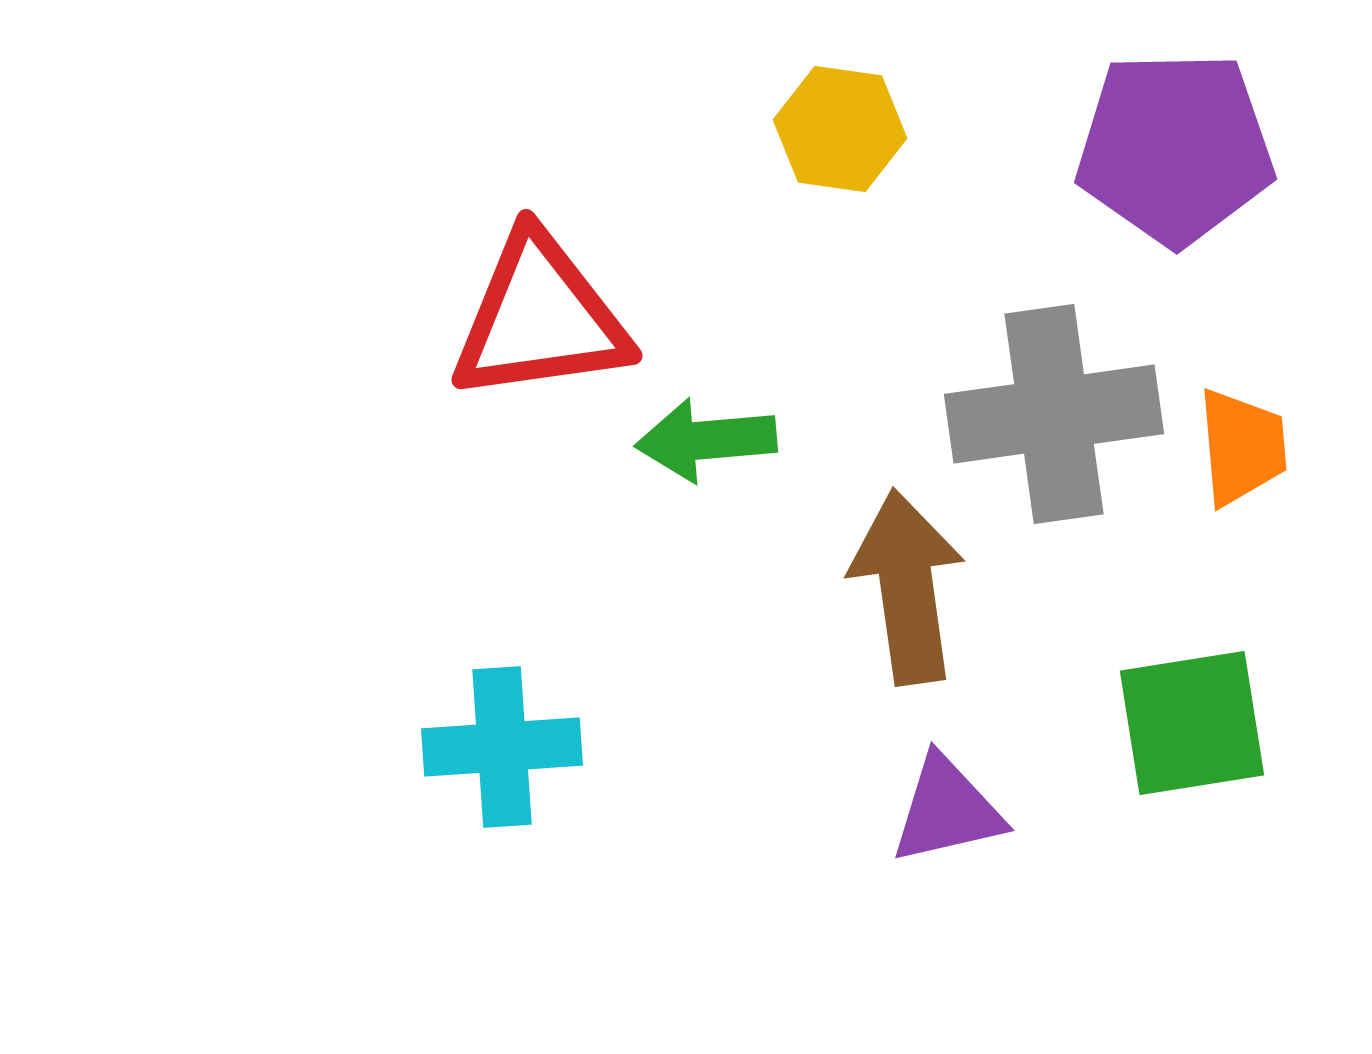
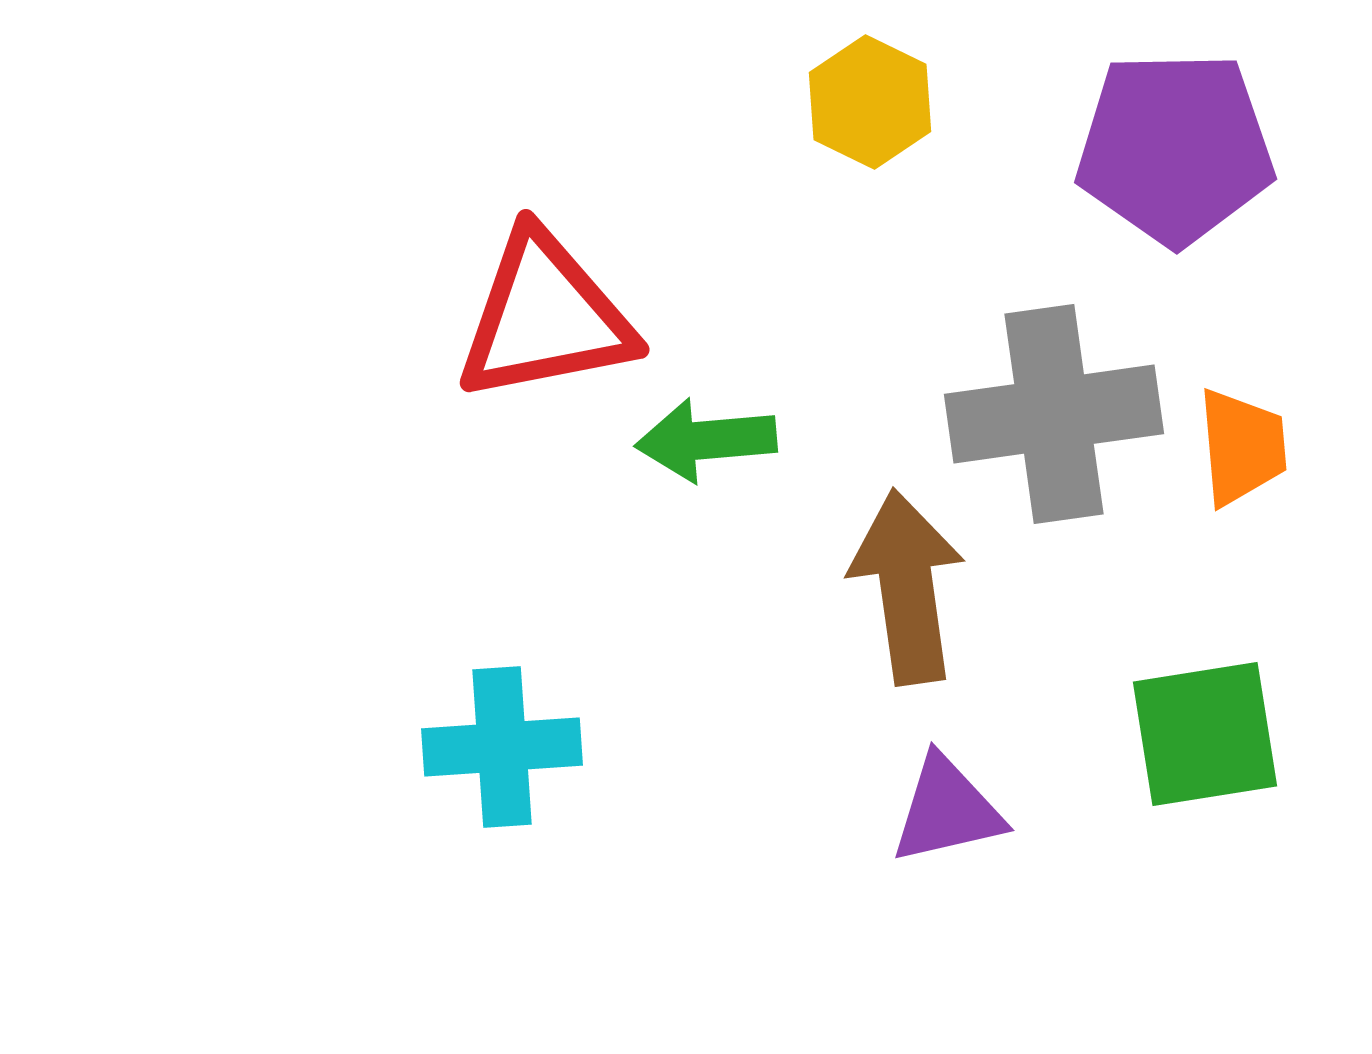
yellow hexagon: moved 30 px right, 27 px up; rotated 18 degrees clockwise
red triangle: moved 5 px right, 1 px up; rotated 3 degrees counterclockwise
green square: moved 13 px right, 11 px down
